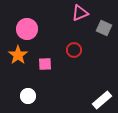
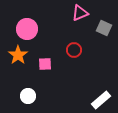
white rectangle: moved 1 px left
